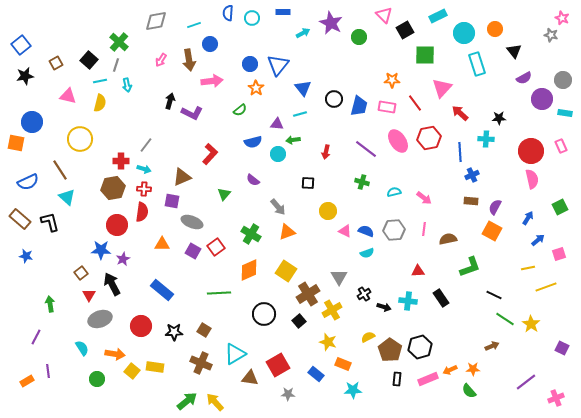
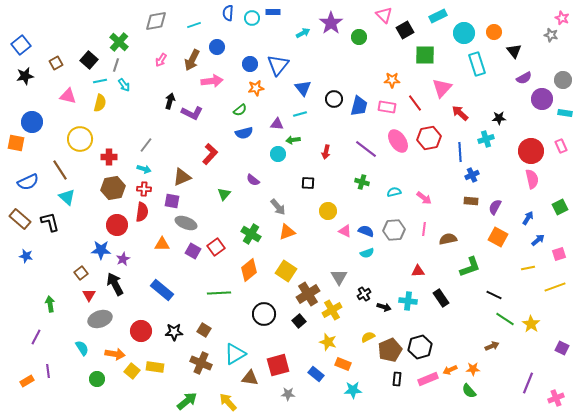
blue rectangle at (283, 12): moved 10 px left
purple star at (331, 23): rotated 10 degrees clockwise
orange circle at (495, 29): moved 1 px left, 3 px down
blue circle at (210, 44): moved 7 px right, 3 px down
brown arrow at (189, 60): moved 3 px right; rotated 35 degrees clockwise
cyan arrow at (127, 85): moved 3 px left; rotated 24 degrees counterclockwise
orange star at (256, 88): rotated 28 degrees clockwise
cyan cross at (486, 139): rotated 21 degrees counterclockwise
blue semicircle at (253, 142): moved 9 px left, 9 px up
red cross at (121, 161): moved 12 px left, 4 px up
gray ellipse at (192, 222): moved 6 px left, 1 px down
orange square at (492, 231): moved 6 px right, 6 px down
orange diamond at (249, 270): rotated 15 degrees counterclockwise
black arrow at (112, 284): moved 3 px right
yellow line at (546, 287): moved 9 px right
red circle at (141, 326): moved 5 px down
brown pentagon at (390, 350): rotated 15 degrees clockwise
red square at (278, 365): rotated 15 degrees clockwise
purple line at (526, 382): moved 2 px right, 1 px down; rotated 30 degrees counterclockwise
yellow arrow at (215, 402): moved 13 px right
